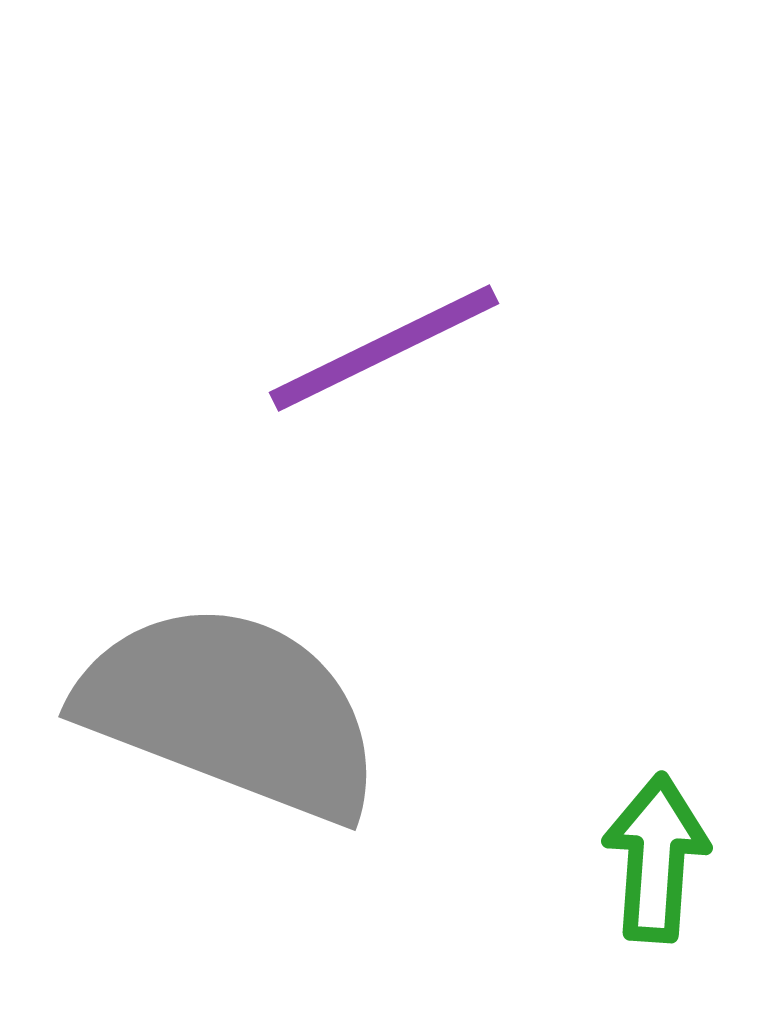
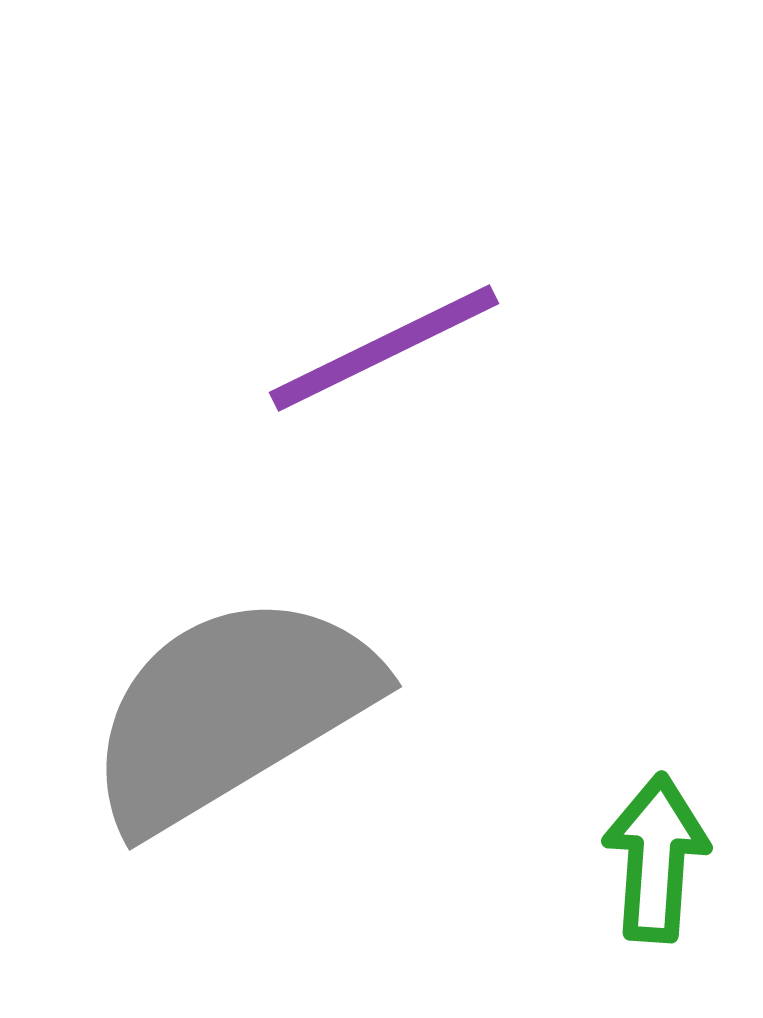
gray semicircle: rotated 52 degrees counterclockwise
